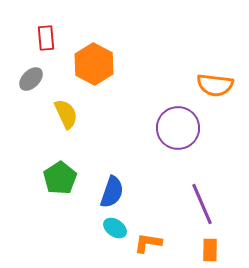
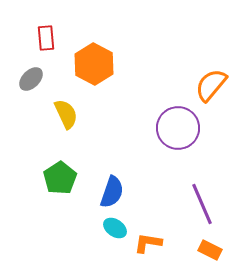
orange semicircle: moved 4 px left; rotated 123 degrees clockwise
orange rectangle: rotated 65 degrees counterclockwise
